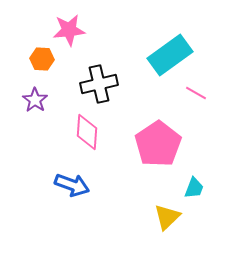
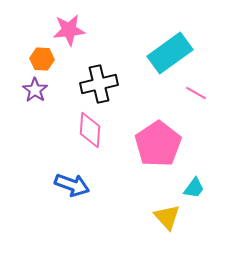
cyan rectangle: moved 2 px up
purple star: moved 10 px up
pink diamond: moved 3 px right, 2 px up
cyan trapezoid: rotated 15 degrees clockwise
yellow triangle: rotated 28 degrees counterclockwise
